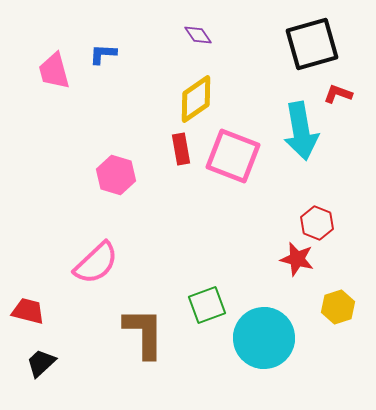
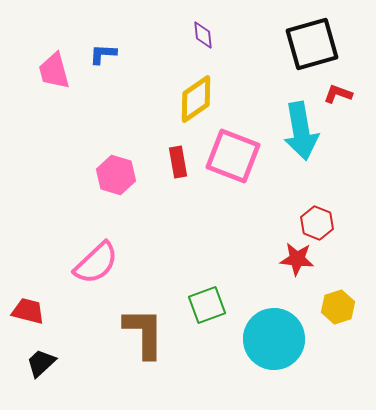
purple diamond: moved 5 px right; rotated 28 degrees clockwise
red rectangle: moved 3 px left, 13 px down
red star: rotated 8 degrees counterclockwise
cyan circle: moved 10 px right, 1 px down
